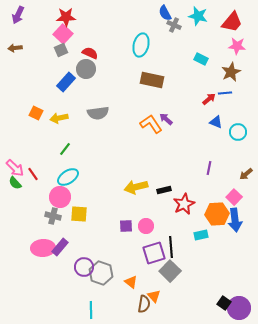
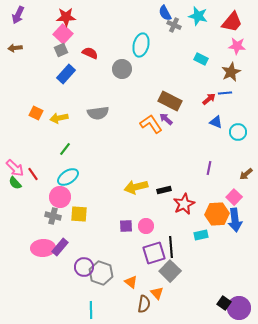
gray circle at (86, 69): moved 36 px right
brown rectangle at (152, 80): moved 18 px right, 21 px down; rotated 15 degrees clockwise
blue rectangle at (66, 82): moved 8 px up
orange triangle at (154, 296): moved 3 px right, 3 px up
